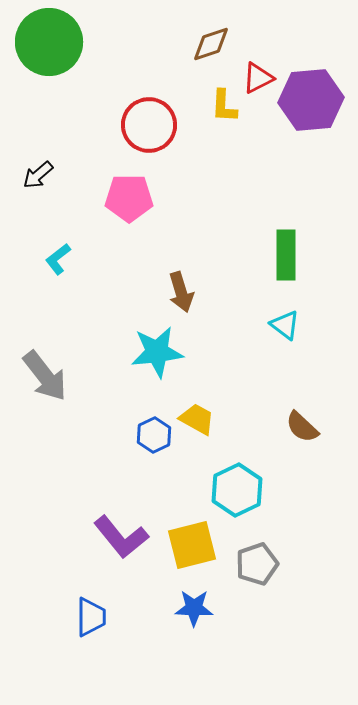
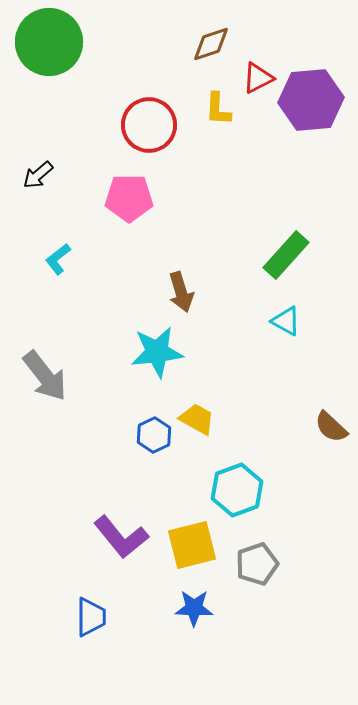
yellow L-shape: moved 6 px left, 3 px down
green rectangle: rotated 42 degrees clockwise
cyan triangle: moved 1 px right, 4 px up; rotated 8 degrees counterclockwise
brown semicircle: moved 29 px right
cyan hexagon: rotated 6 degrees clockwise
